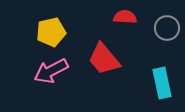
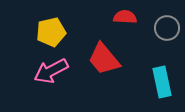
cyan rectangle: moved 1 px up
